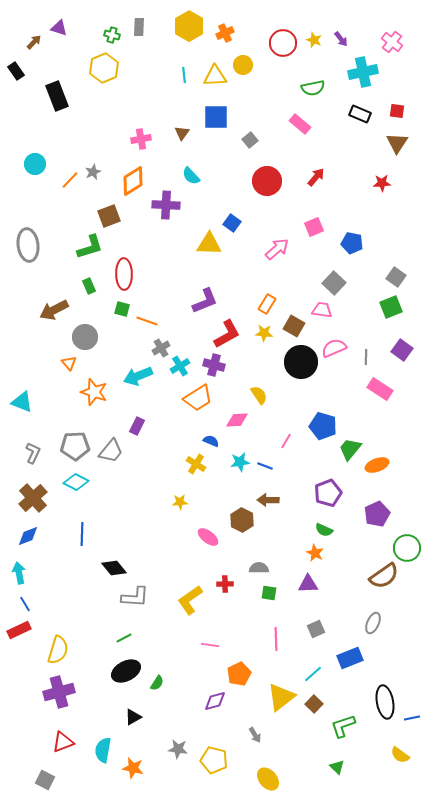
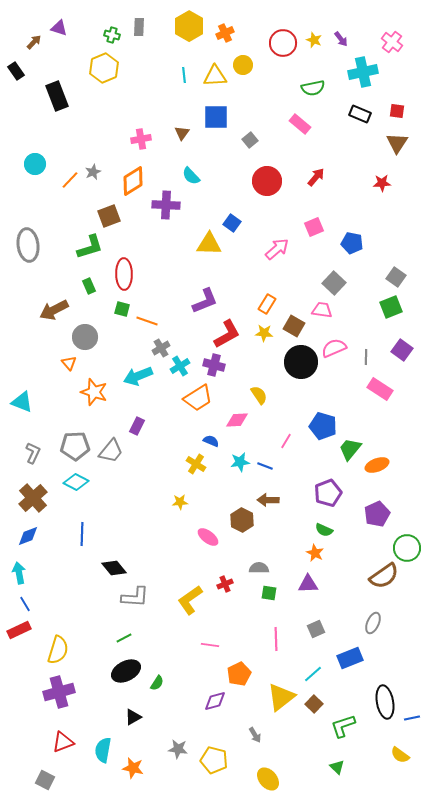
red cross at (225, 584): rotated 21 degrees counterclockwise
